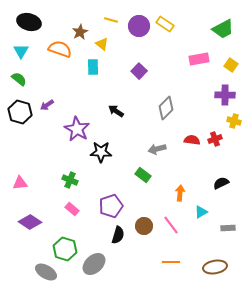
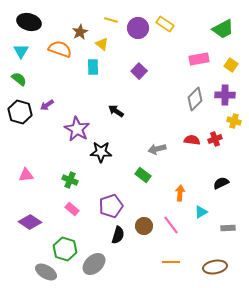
purple circle at (139, 26): moved 1 px left, 2 px down
gray diamond at (166, 108): moved 29 px right, 9 px up
pink triangle at (20, 183): moved 6 px right, 8 px up
